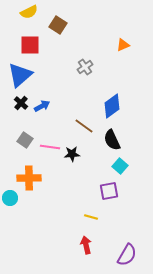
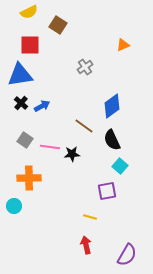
blue triangle: rotated 32 degrees clockwise
purple square: moved 2 px left
cyan circle: moved 4 px right, 8 px down
yellow line: moved 1 px left
